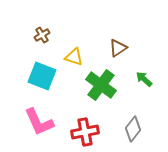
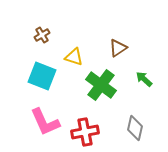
pink L-shape: moved 6 px right
gray diamond: moved 2 px right, 1 px up; rotated 25 degrees counterclockwise
